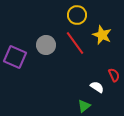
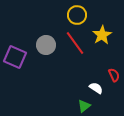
yellow star: rotated 18 degrees clockwise
white semicircle: moved 1 px left, 1 px down
